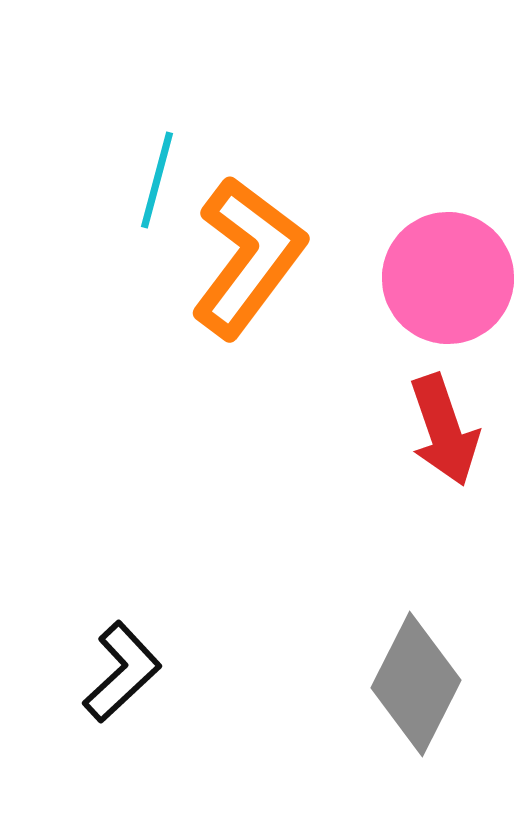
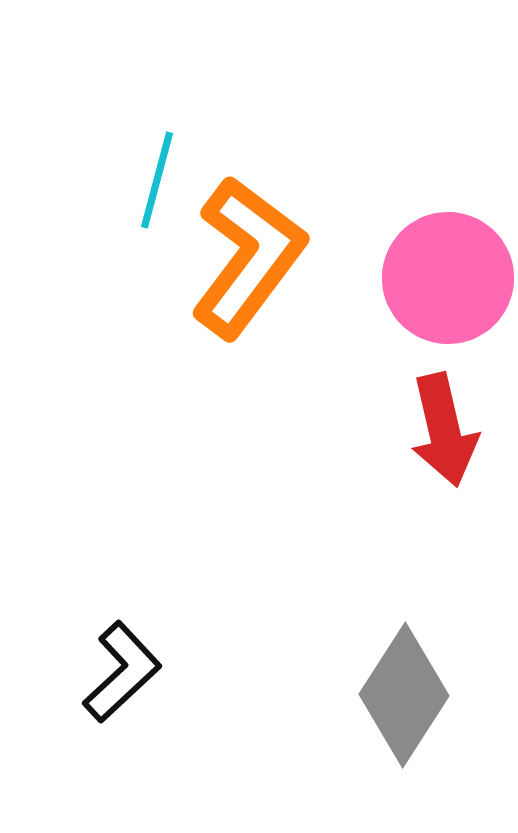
red arrow: rotated 6 degrees clockwise
gray diamond: moved 12 px left, 11 px down; rotated 6 degrees clockwise
